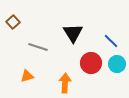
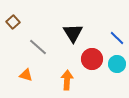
blue line: moved 6 px right, 3 px up
gray line: rotated 24 degrees clockwise
red circle: moved 1 px right, 4 px up
orange triangle: moved 1 px left, 1 px up; rotated 32 degrees clockwise
orange arrow: moved 2 px right, 3 px up
